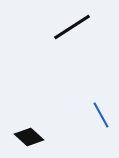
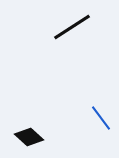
blue line: moved 3 px down; rotated 8 degrees counterclockwise
